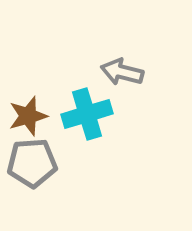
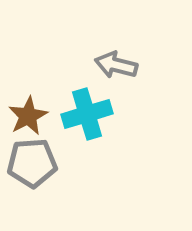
gray arrow: moved 6 px left, 7 px up
brown star: rotated 12 degrees counterclockwise
